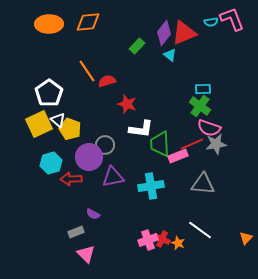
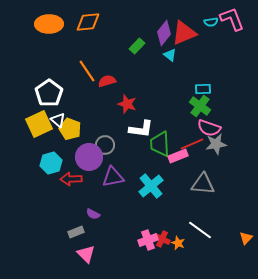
cyan cross: rotated 30 degrees counterclockwise
